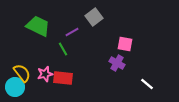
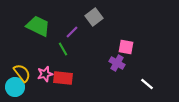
purple line: rotated 16 degrees counterclockwise
pink square: moved 1 px right, 3 px down
